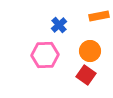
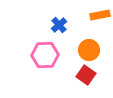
orange rectangle: moved 1 px right, 1 px up
orange circle: moved 1 px left, 1 px up
